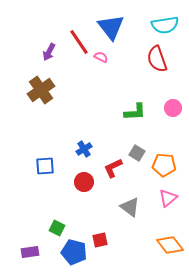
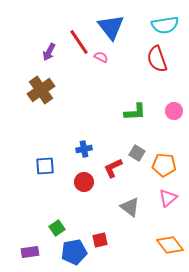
pink circle: moved 1 px right, 3 px down
blue cross: rotated 21 degrees clockwise
green square: rotated 28 degrees clockwise
blue pentagon: rotated 25 degrees counterclockwise
